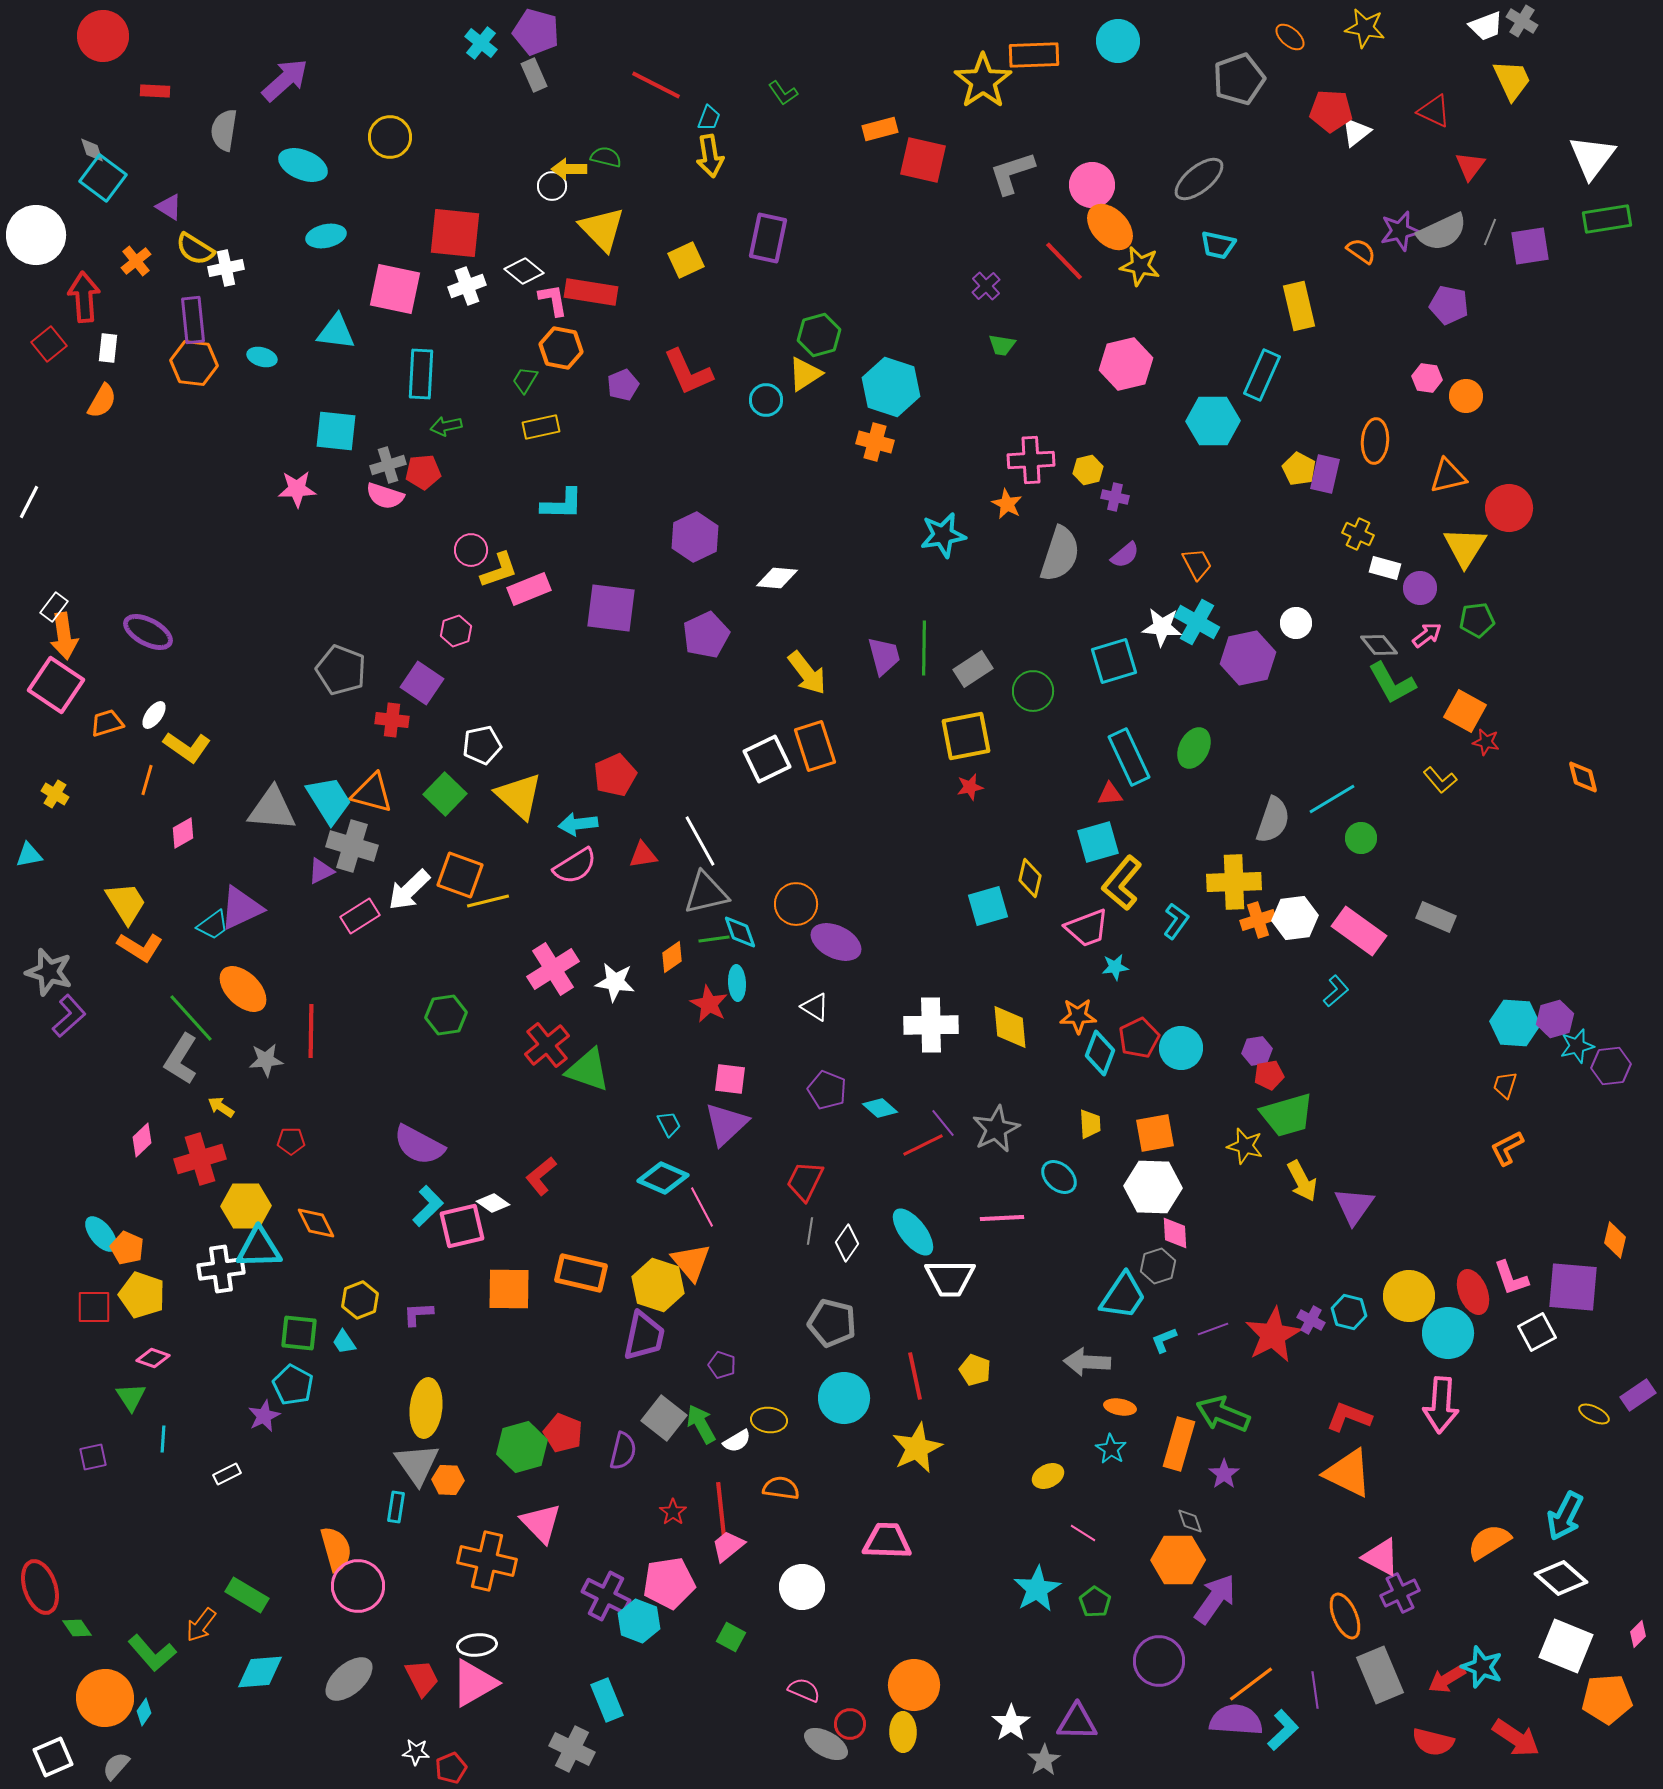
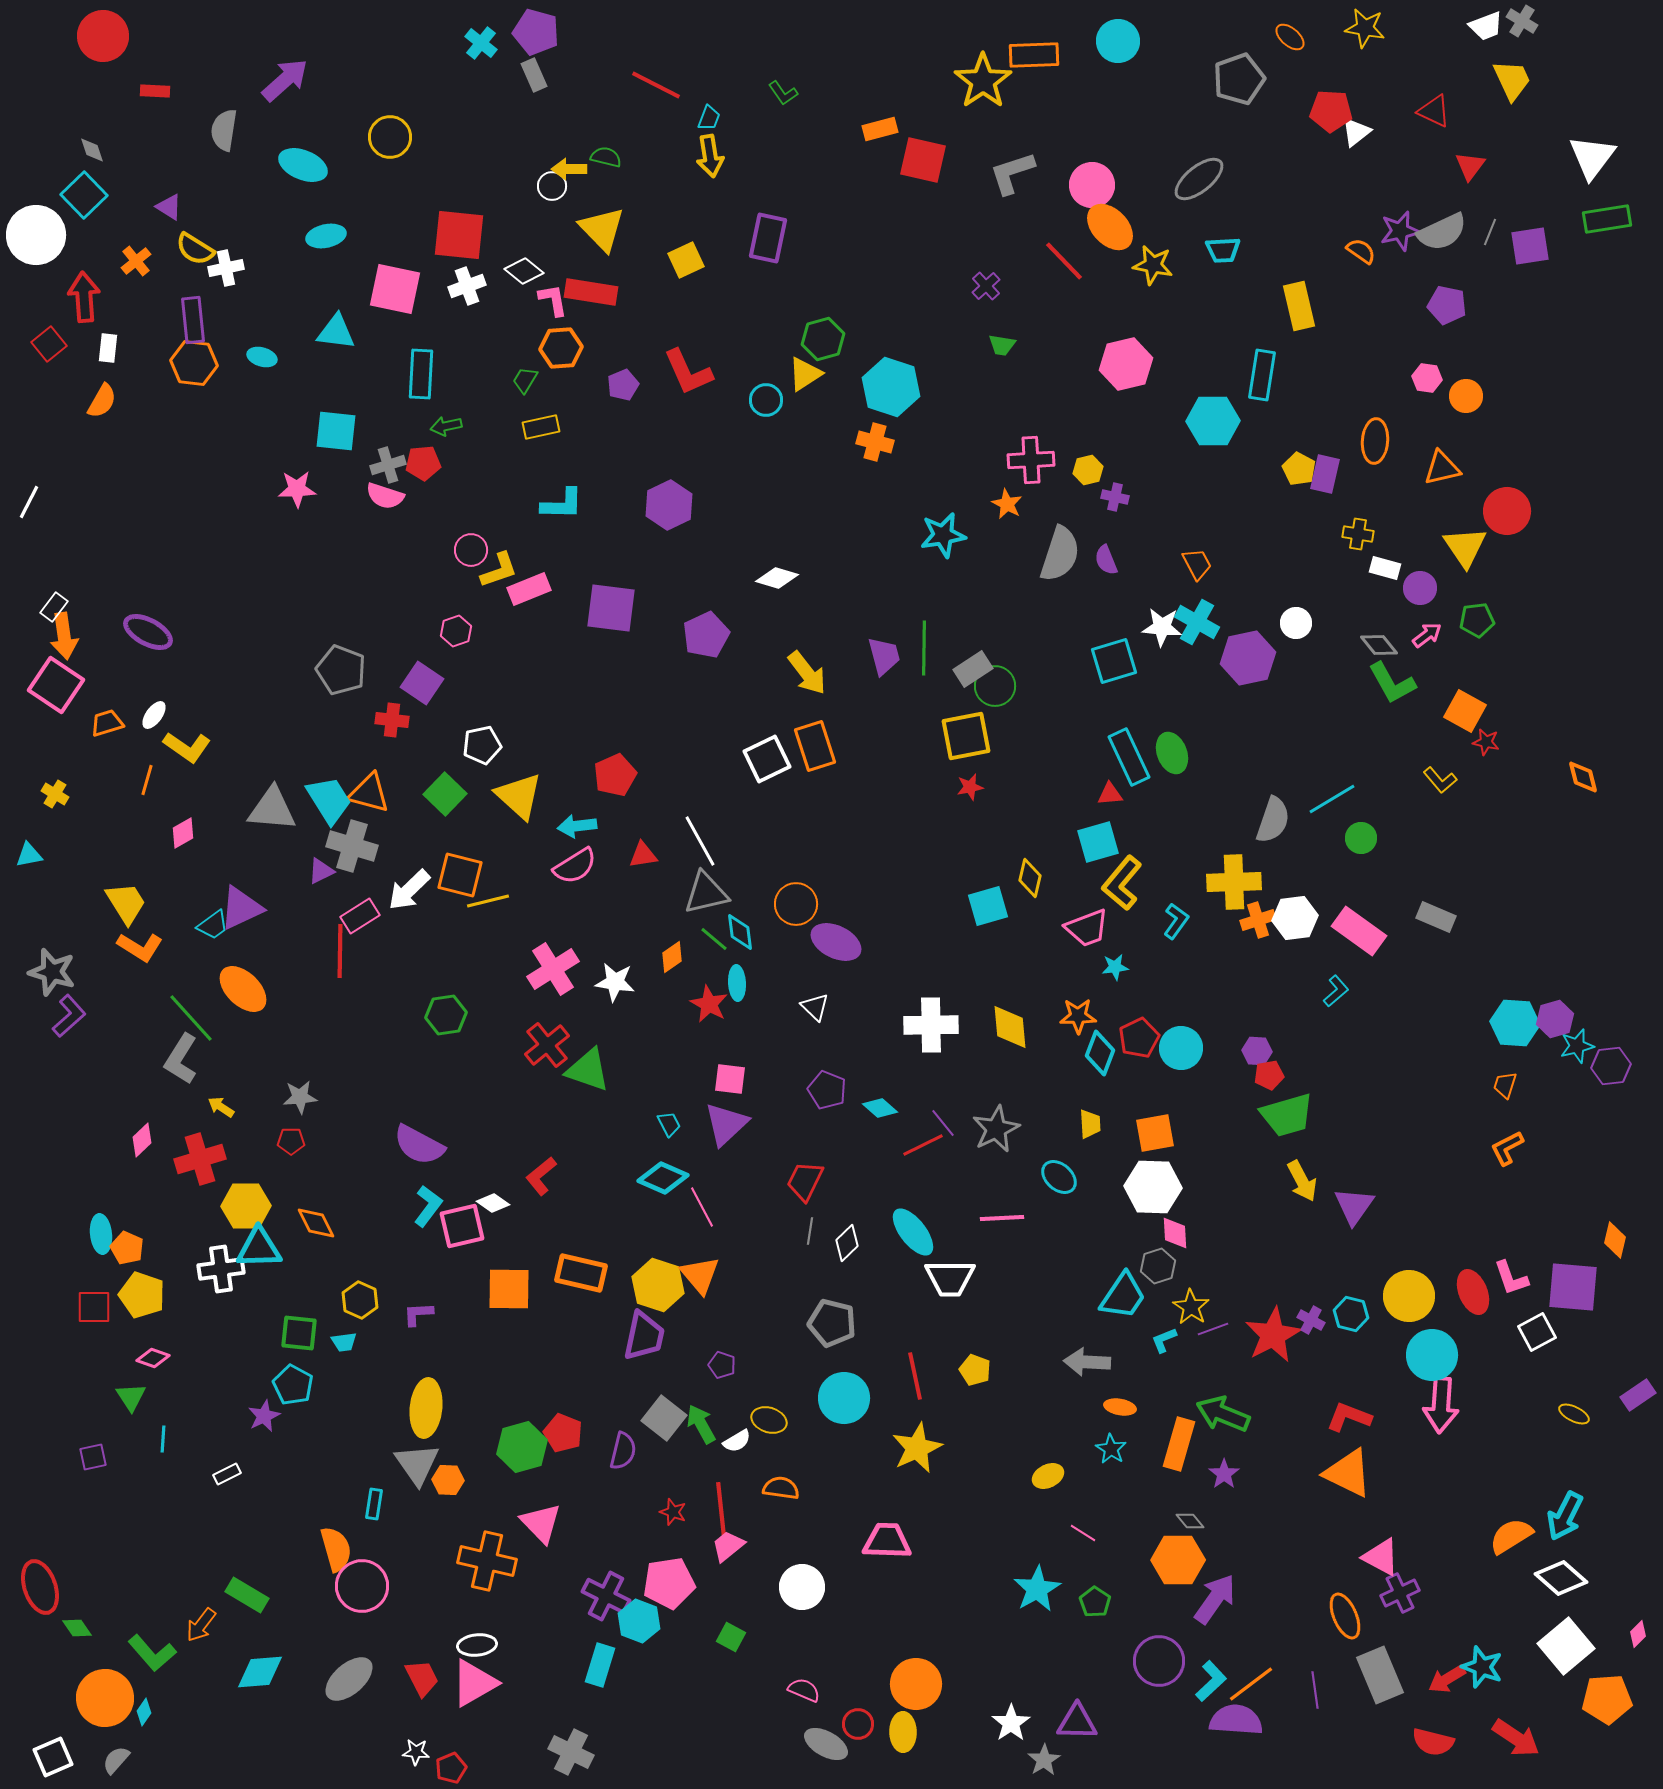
cyan square at (103, 178): moved 19 px left, 17 px down; rotated 9 degrees clockwise
red square at (455, 233): moved 4 px right, 2 px down
cyan trapezoid at (1218, 245): moved 5 px right, 5 px down; rotated 15 degrees counterclockwise
yellow star at (1140, 266): moved 13 px right, 1 px up
purple pentagon at (1449, 305): moved 2 px left
green hexagon at (819, 335): moved 4 px right, 4 px down
orange hexagon at (561, 348): rotated 15 degrees counterclockwise
cyan rectangle at (1262, 375): rotated 15 degrees counterclockwise
red pentagon at (423, 472): moved 9 px up
orange triangle at (1448, 476): moved 6 px left, 8 px up
red circle at (1509, 508): moved 2 px left, 3 px down
yellow cross at (1358, 534): rotated 16 degrees counterclockwise
purple hexagon at (695, 537): moved 26 px left, 32 px up
yellow triangle at (1465, 547): rotated 6 degrees counterclockwise
purple semicircle at (1125, 555): moved 19 px left, 5 px down; rotated 108 degrees clockwise
white diamond at (777, 578): rotated 12 degrees clockwise
green circle at (1033, 691): moved 38 px left, 5 px up
green ellipse at (1194, 748): moved 22 px left, 5 px down; rotated 48 degrees counterclockwise
orange triangle at (372, 793): moved 3 px left
cyan arrow at (578, 824): moved 1 px left, 2 px down
orange square at (460, 875): rotated 6 degrees counterclockwise
cyan diamond at (740, 932): rotated 12 degrees clockwise
green line at (714, 939): rotated 48 degrees clockwise
gray star at (49, 972): moved 3 px right
white triangle at (815, 1007): rotated 12 degrees clockwise
red line at (311, 1031): moved 29 px right, 80 px up
purple hexagon at (1257, 1051): rotated 12 degrees clockwise
gray star at (266, 1060): moved 34 px right, 37 px down
yellow star at (1245, 1146): moved 54 px left, 161 px down; rotated 18 degrees clockwise
cyan L-shape at (428, 1206): rotated 9 degrees counterclockwise
cyan ellipse at (101, 1234): rotated 33 degrees clockwise
white diamond at (847, 1243): rotated 12 degrees clockwise
orange triangle at (691, 1262): moved 9 px right, 13 px down
yellow hexagon at (360, 1300): rotated 15 degrees counterclockwise
cyan hexagon at (1349, 1312): moved 2 px right, 2 px down
cyan circle at (1448, 1333): moved 16 px left, 22 px down
cyan trapezoid at (344, 1342): rotated 64 degrees counterclockwise
yellow ellipse at (1594, 1414): moved 20 px left
yellow ellipse at (769, 1420): rotated 12 degrees clockwise
cyan rectangle at (396, 1507): moved 22 px left, 3 px up
red star at (673, 1512): rotated 16 degrees counterclockwise
gray diamond at (1190, 1521): rotated 20 degrees counterclockwise
orange semicircle at (1489, 1542): moved 22 px right, 6 px up
pink circle at (358, 1586): moved 4 px right
white square at (1566, 1646): rotated 28 degrees clockwise
orange circle at (914, 1685): moved 2 px right, 1 px up
cyan rectangle at (607, 1700): moved 7 px left, 35 px up; rotated 39 degrees clockwise
red circle at (850, 1724): moved 8 px right
cyan L-shape at (1283, 1730): moved 72 px left, 49 px up
gray cross at (572, 1749): moved 1 px left, 3 px down
gray semicircle at (116, 1766): moved 6 px up
